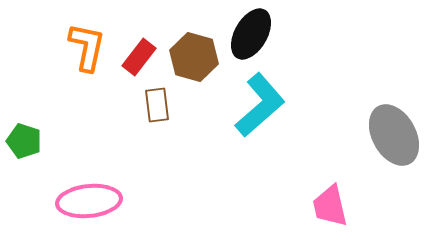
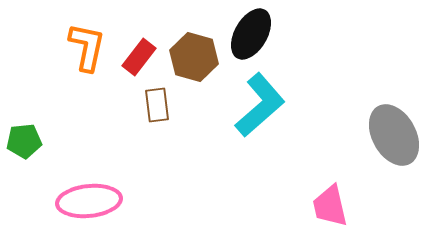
green pentagon: rotated 24 degrees counterclockwise
